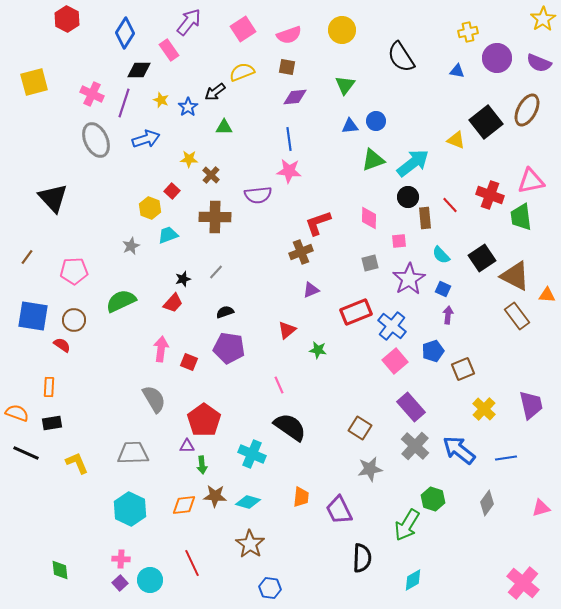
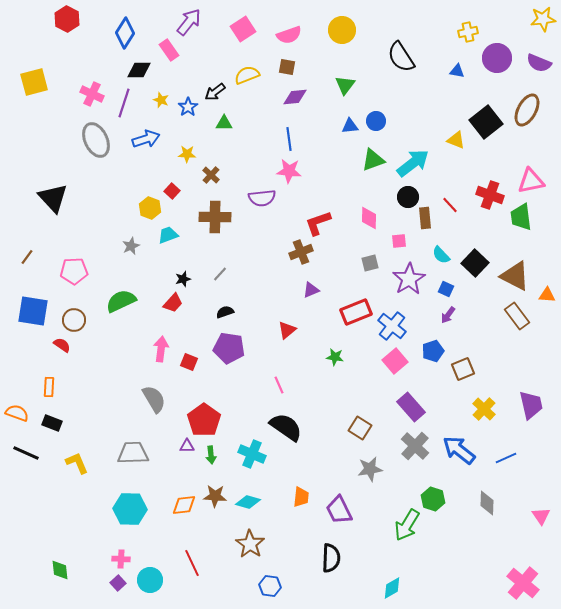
yellow star at (543, 19): rotated 25 degrees clockwise
yellow semicircle at (242, 72): moved 5 px right, 3 px down
green triangle at (224, 127): moved 4 px up
yellow star at (189, 159): moved 2 px left, 5 px up
purple semicircle at (258, 195): moved 4 px right, 3 px down
black square at (482, 258): moved 7 px left, 5 px down; rotated 12 degrees counterclockwise
gray line at (216, 272): moved 4 px right, 2 px down
blue square at (443, 289): moved 3 px right
purple arrow at (448, 315): rotated 150 degrees counterclockwise
blue square at (33, 316): moved 5 px up
green star at (318, 350): moved 17 px right, 7 px down
black rectangle at (52, 423): rotated 30 degrees clockwise
black semicircle at (290, 427): moved 4 px left
blue line at (506, 458): rotated 15 degrees counterclockwise
green arrow at (202, 465): moved 9 px right, 10 px up
gray diamond at (487, 503): rotated 35 degrees counterclockwise
pink triangle at (541, 508): moved 8 px down; rotated 48 degrees counterclockwise
cyan hexagon at (130, 509): rotated 24 degrees counterclockwise
black semicircle at (362, 558): moved 31 px left
cyan diamond at (413, 580): moved 21 px left, 8 px down
purple square at (120, 583): moved 2 px left
blue hexagon at (270, 588): moved 2 px up
